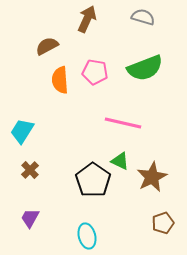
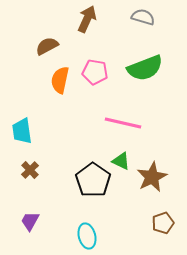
orange semicircle: rotated 16 degrees clockwise
cyan trapezoid: rotated 40 degrees counterclockwise
green triangle: moved 1 px right
purple trapezoid: moved 3 px down
